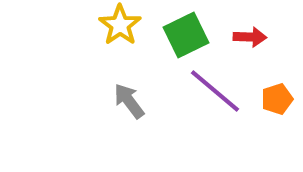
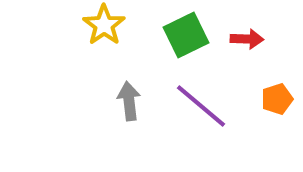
yellow star: moved 16 px left
red arrow: moved 3 px left, 2 px down
purple line: moved 14 px left, 15 px down
gray arrow: rotated 30 degrees clockwise
